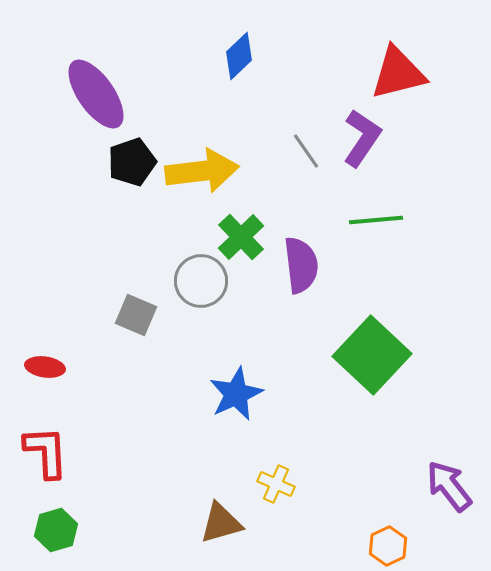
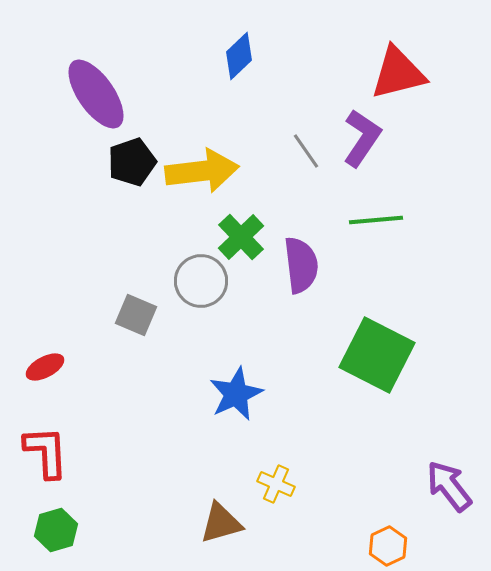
green square: moved 5 px right; rotated 16 degrees counterclockwise
red ellipse: rotated 36 degrees counterclockwise
